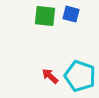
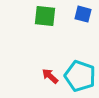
blue square: moved 12 px right
